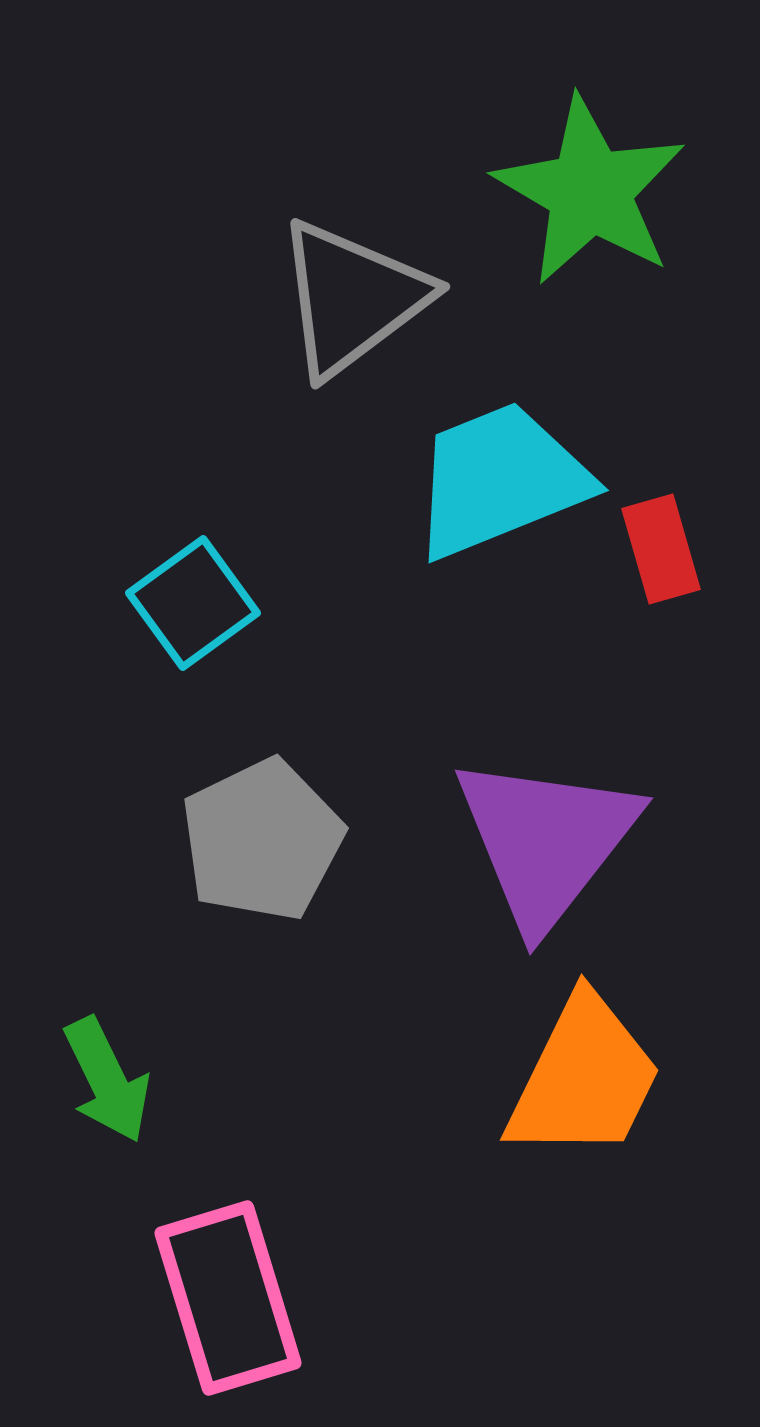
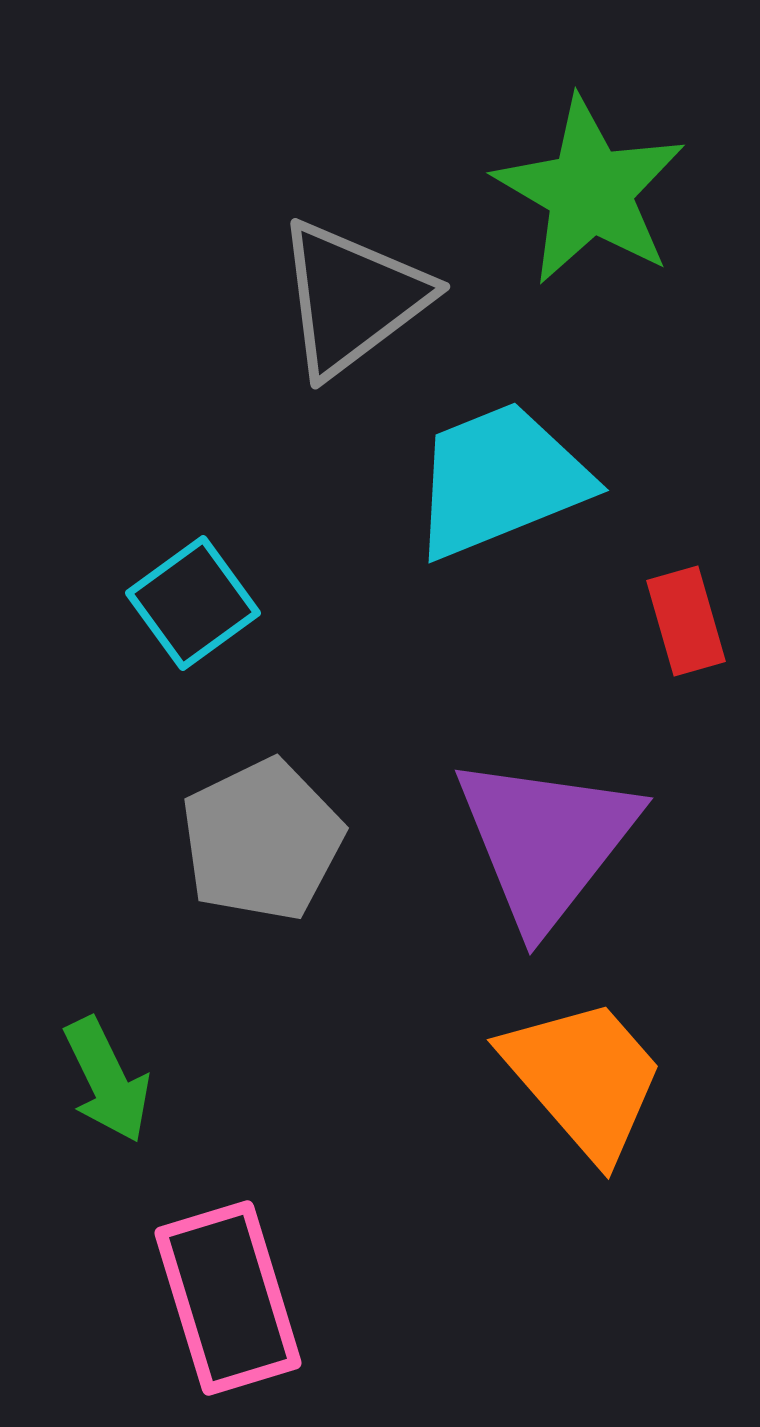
red rectangle: moved 25 px right, 72 px down
orange trapezoid: rotated 67 degrees counterclockwise
